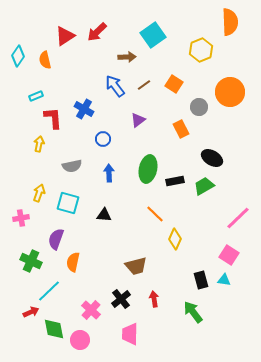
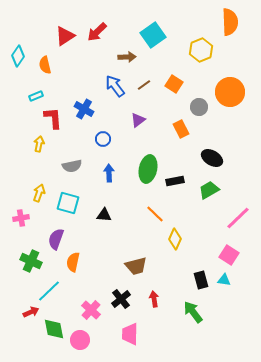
orange semicircle at (45, 60): moved 5 px down
green trapezoid at (204, 186): moved 5 px right, 4 px down
